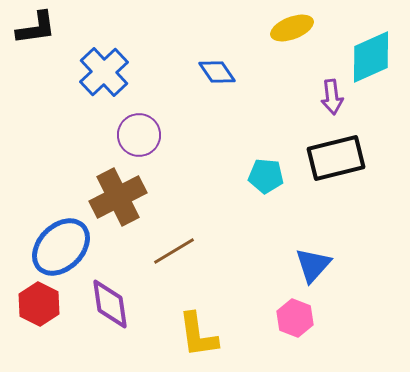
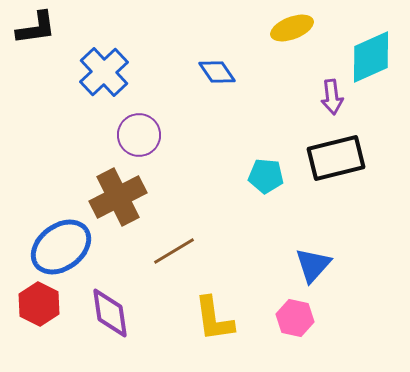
blue ellipse: rotated 8 degrees clockwise
purple diamond: moved 9 px down
pink hexagon: rotated 9 degrees counterclockwise
yellow L-shape: moved 16 px right, 16 px up
